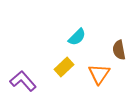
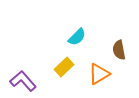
orange triangle: rotated 25 degrees clockwise
